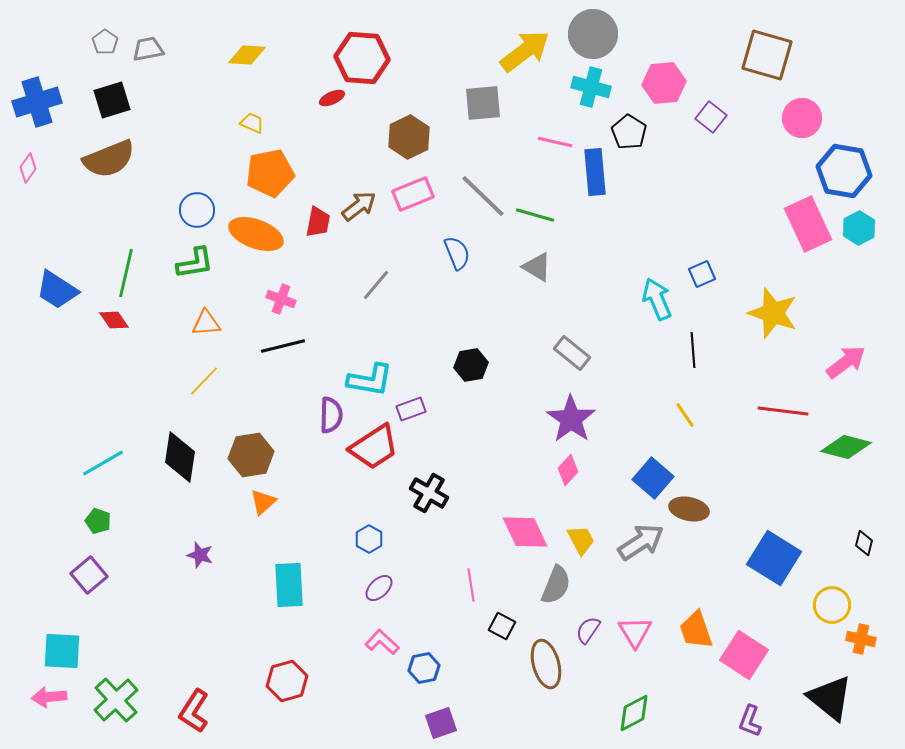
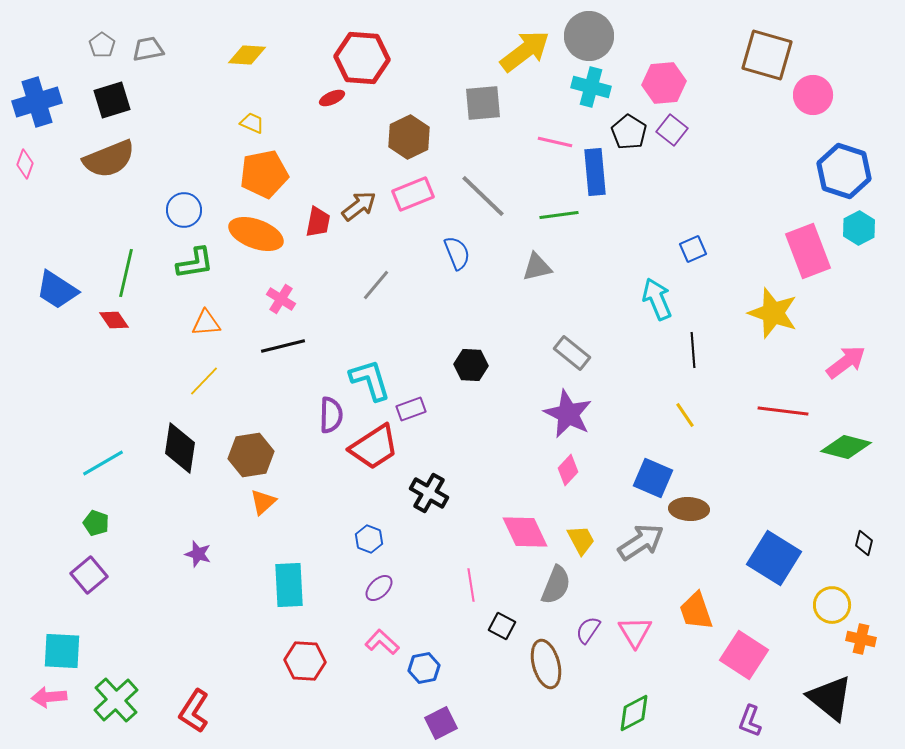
gray circle at (593, 34): moved 4 px left, 2 px down
gray pentagon at (105, 42): moved 3 px left, 3 px down
purple square at (711, 117): moved 39 px left, 13 px down
pink circle at (802, 118): moved 11 px right, 23 px up
pink diamond at (28, 168): moved 3 px left, 4 px up; rotated 16 degrees counterclockwise
blue hexagon at (844, 171): rotated 8 degrees clockwise
orange pentagon at (270, 173): moved 6 px left, 1 px down
blue circle at (197, 210): moved 13 px left
green line at (535, 215): moved 24 px right; rotated 24 degrees counterclockwise
pink rectangle at (808, 224): moved 27 px down; rotated 4 degrees clockwise
gray triangle at (537, 267): rotated 44 degrees counterclockwise
blue square at (702, 274): moved 9 px left, 25 px up
pink cross at (281, 299): rotated 12 degrees clockwise
black hexagon at (471, 365): rotated 12 degrees clockwise
cyan L-shape at (370, 380): rotated 117 degrees counterclockwise
purple star at (571, 419): moved 3 px left, 5 px up; rotated 9 degrees counterclockwise
black diamond at (180, 457): moved 9 px up
blue square at (653, 478): rotated 18 degrees counterclockwise
brown ellipse at (689, 509): rotated 9 degrees counterclockwise
green pentagon at (98, 521): moved 2 px left, 2 px down
blue hexagon at (369, 539): rotated 8 degrees counterclockwise
purple star at (200, 555): moved 2 px left, 1 px up
orange trapezoid at (696, 630): moved 19 px up
red hexagon at (287, 681): moved 18 px right, 20 px up; rotated 18 degrees clockwise
purple square at (441, 723): rotated 8 degrees counterclockwise
